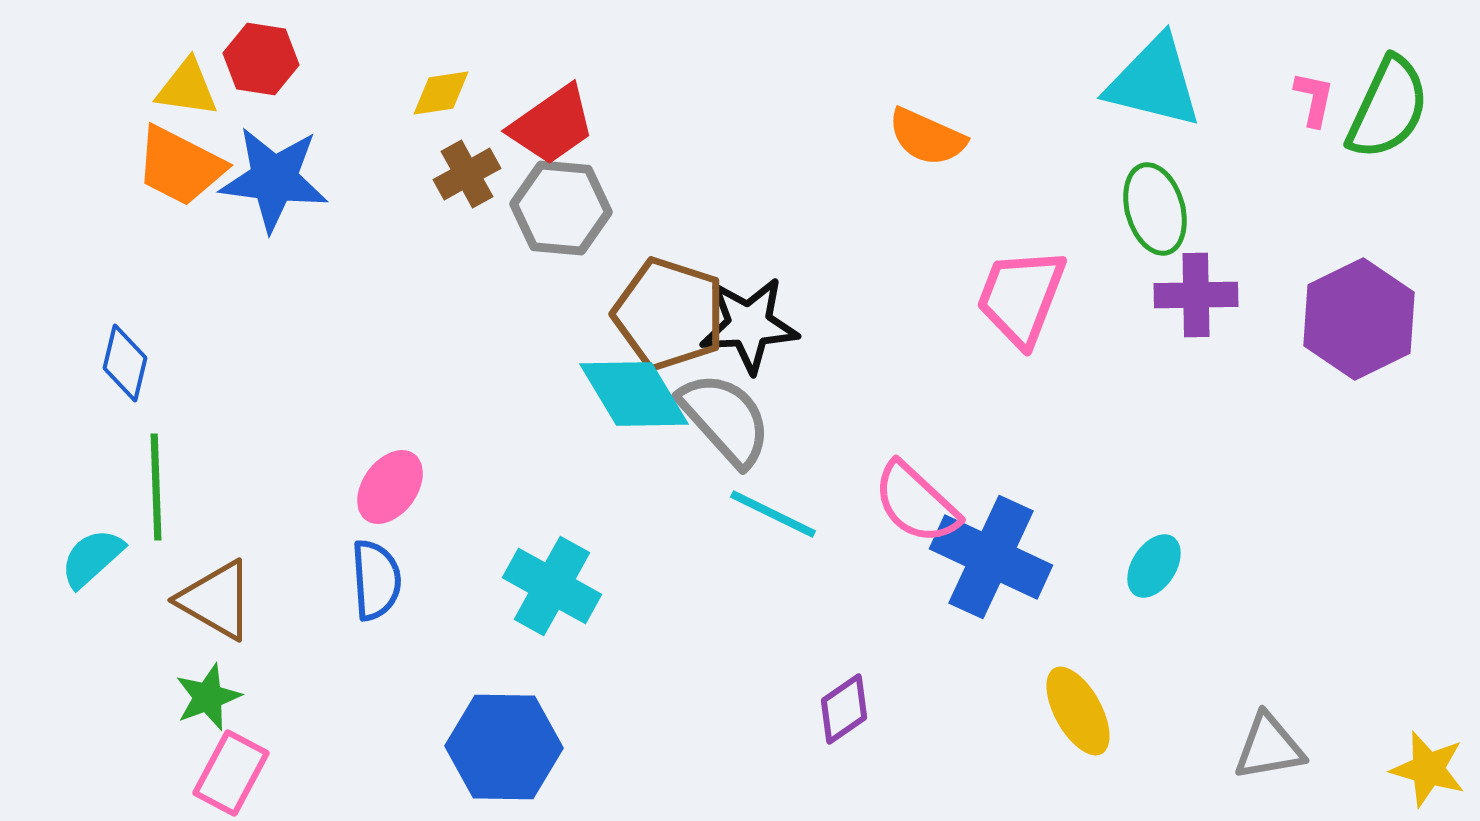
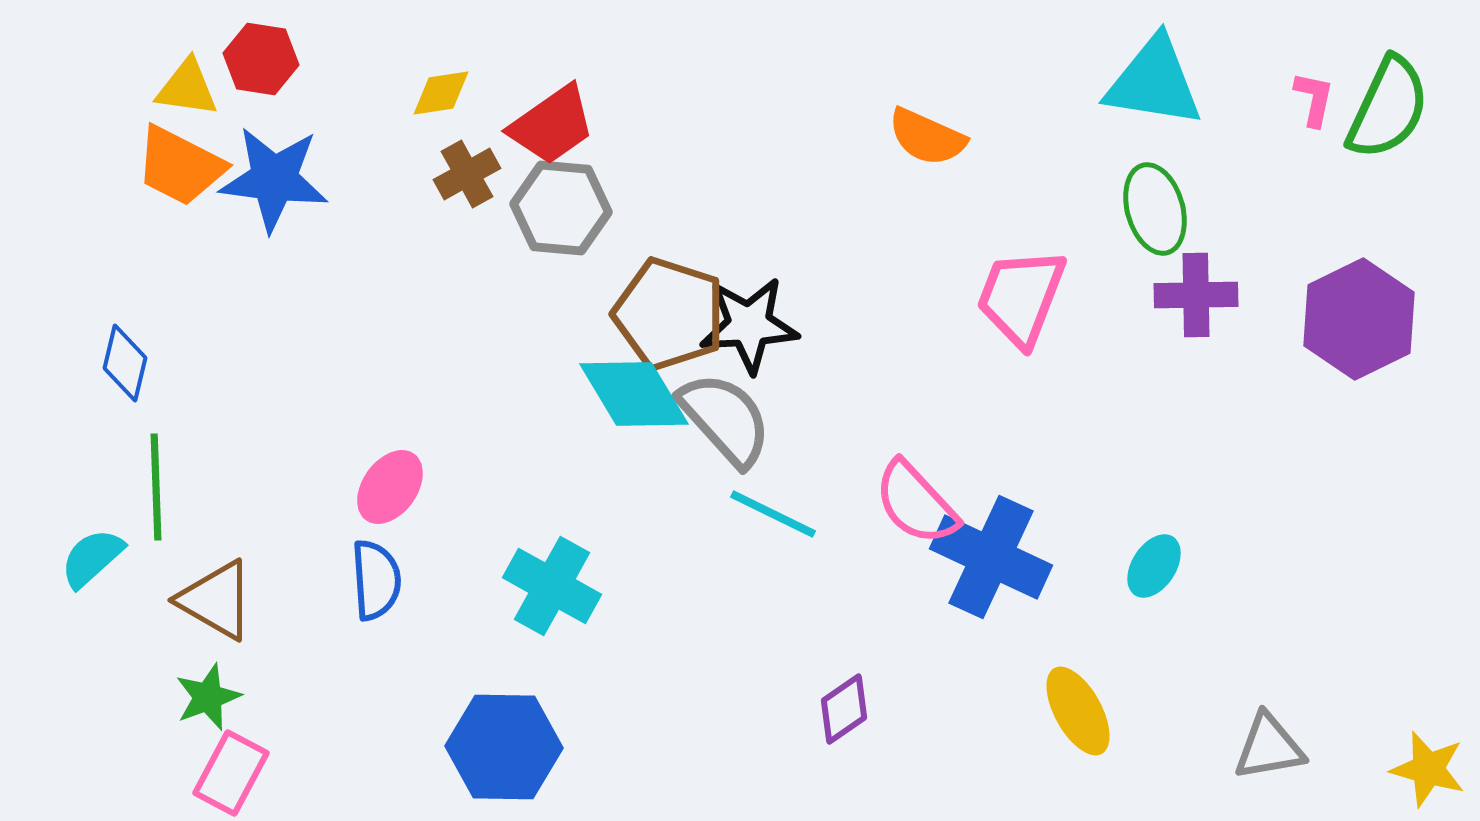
cyan triangle: rotated 5 degrees counterclockwise
pink semicircle: rotated 4 degrees clockwise
